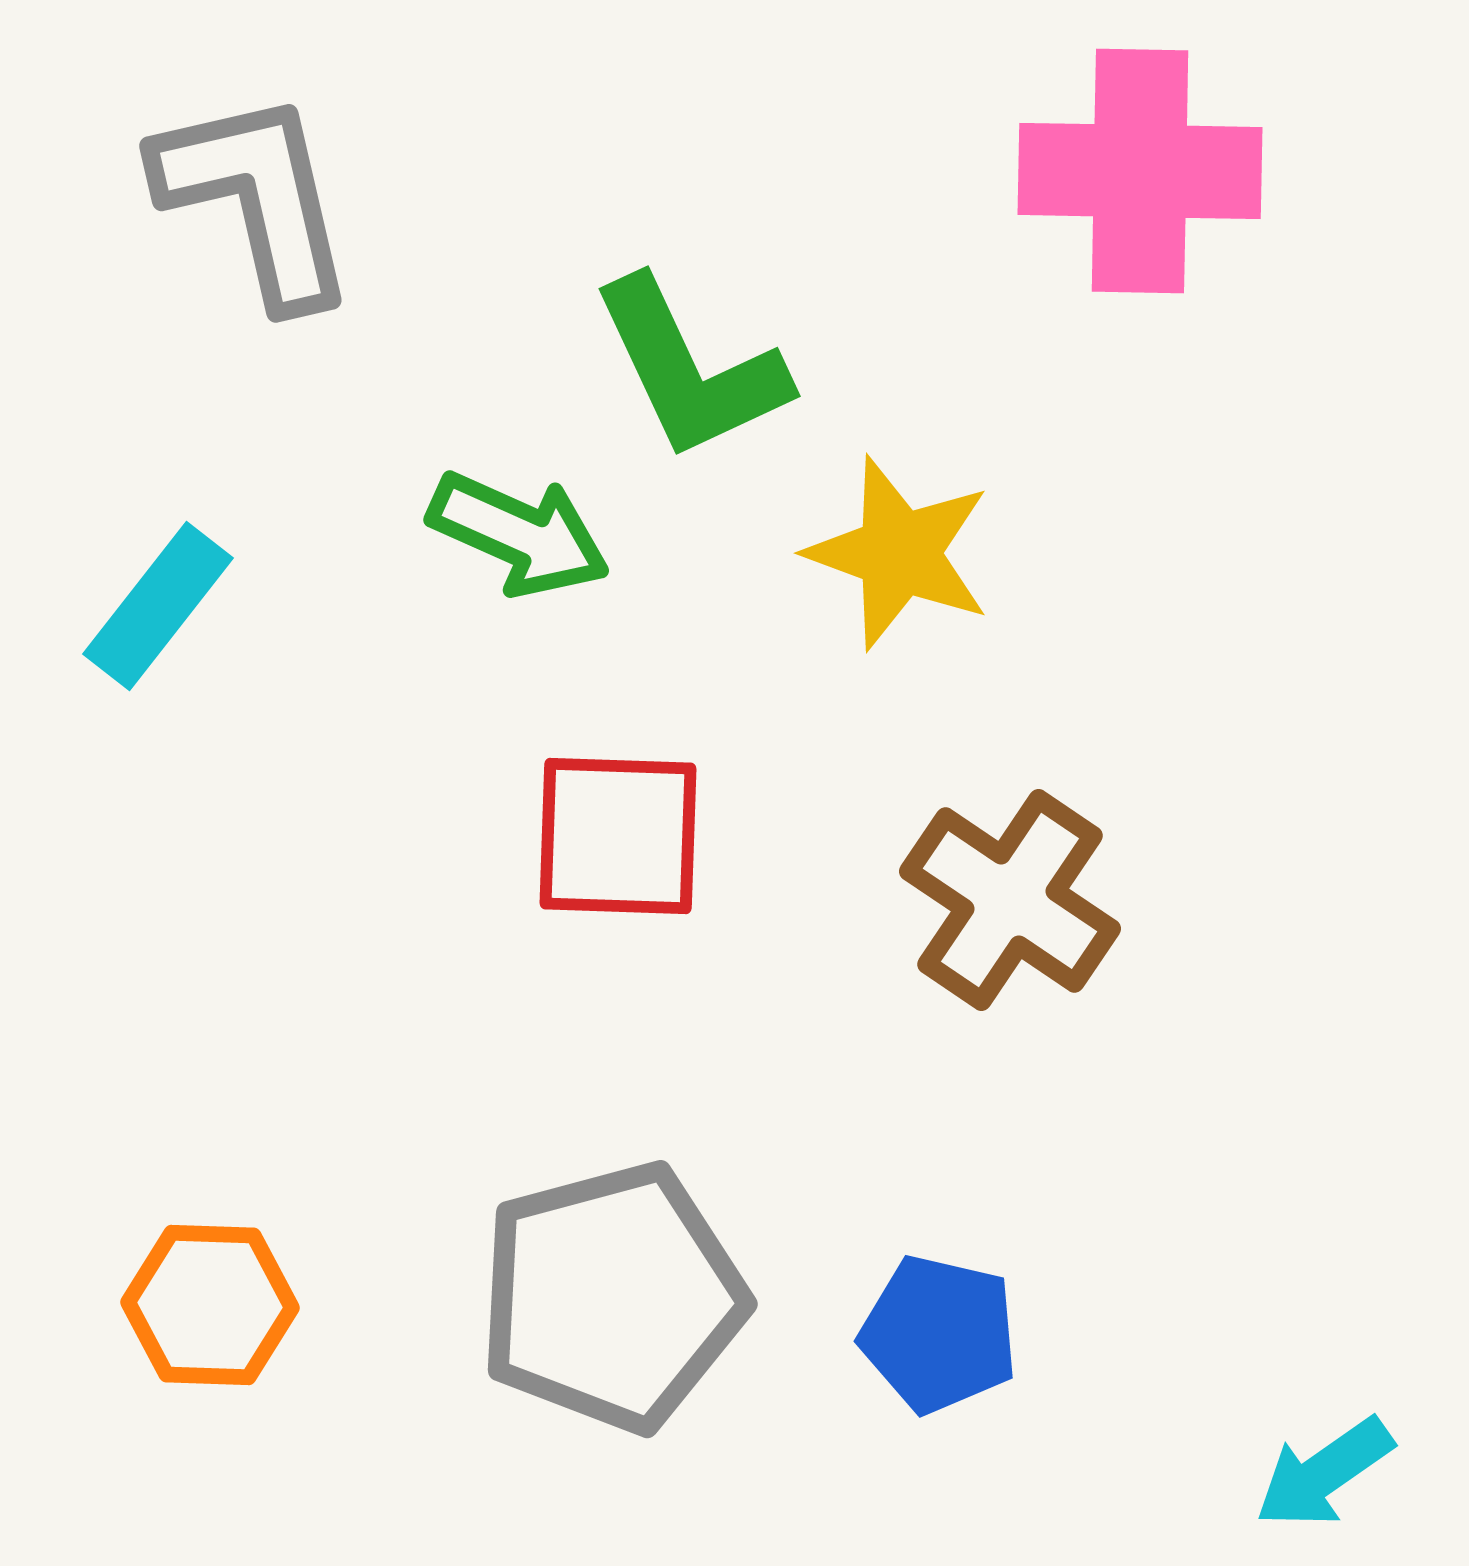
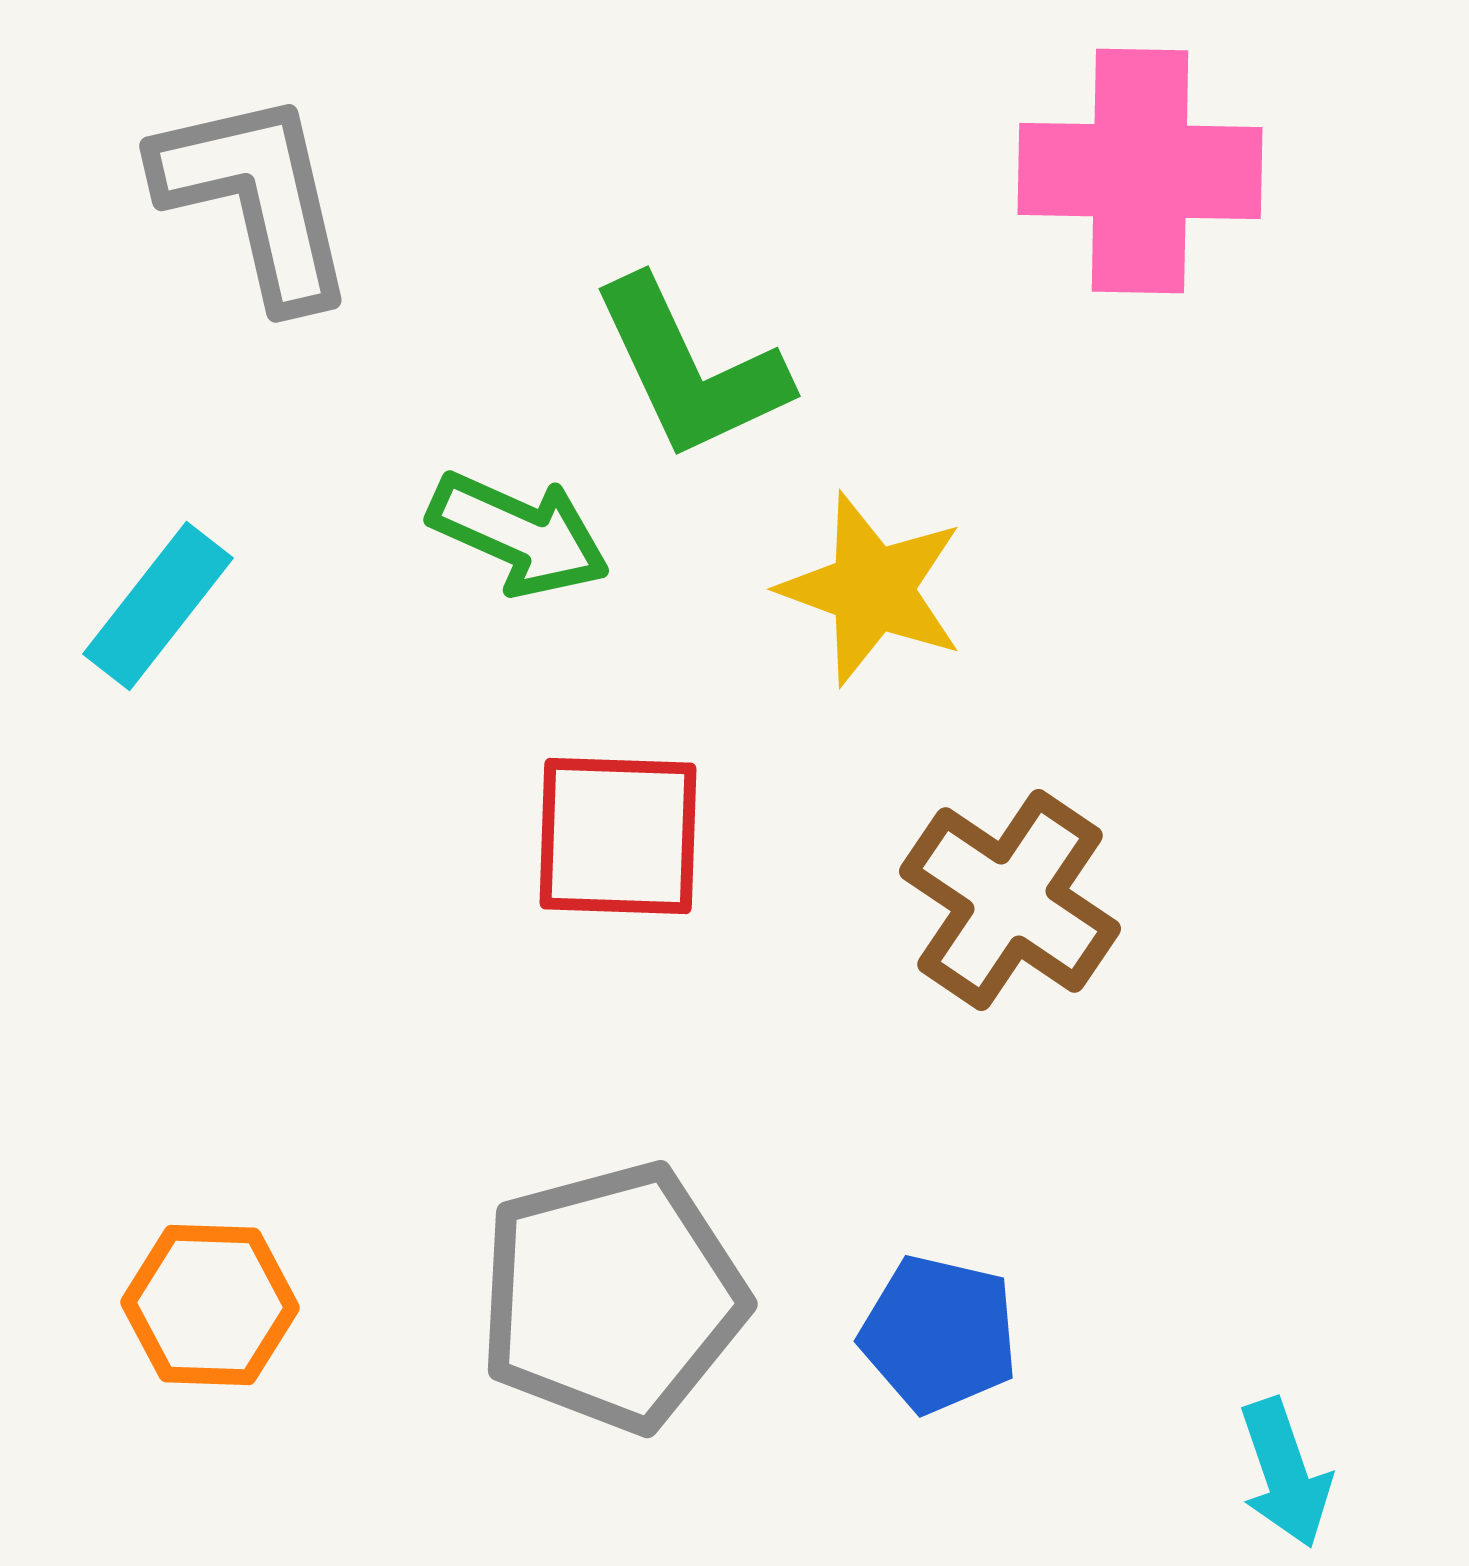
yellow star: moved 27 px left, 36 px down
cyan arrow: moved 39 px left; rotated 74 degrees counterclockwise
